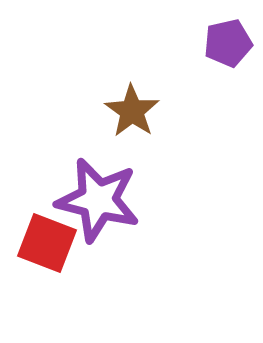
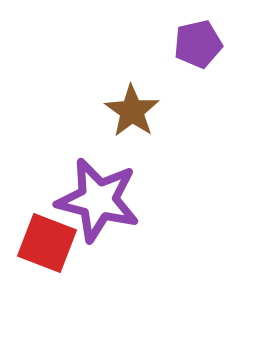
purple pentagon: moved 30 px left, 1 px down
